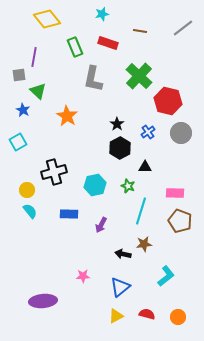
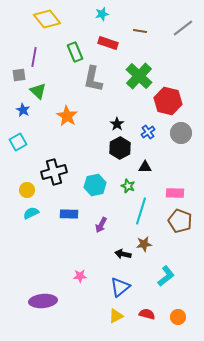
green rectangle: moved 5 px down
cyan semicircle: moved 1 px right, 2 px down; rotated 77 degrees counterclockwise
pink star: moved 3 px left
